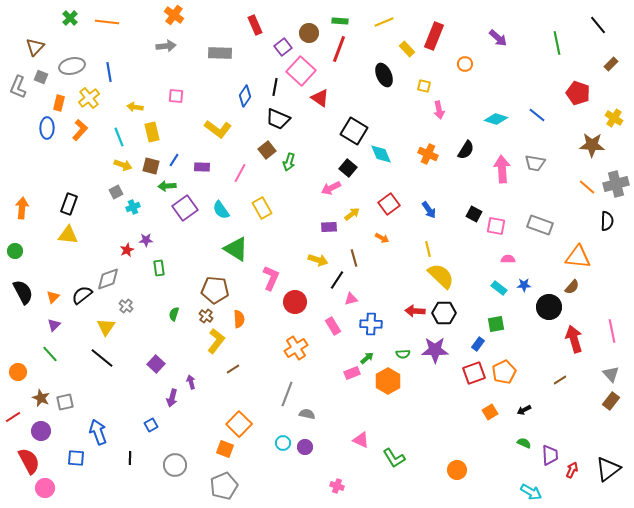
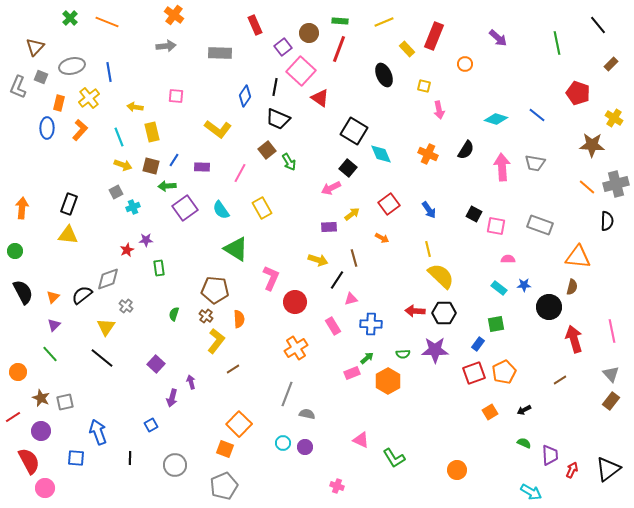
orange line at (107, 22): rotated 15 degrees clockwise
green arrow at (289, 162): rotated 48 degrees counterclockwise
pink arrow at (502, 169): moved 2 px up
brown semicircle at (572, 287): rotated 28 degrees counterclockwise
